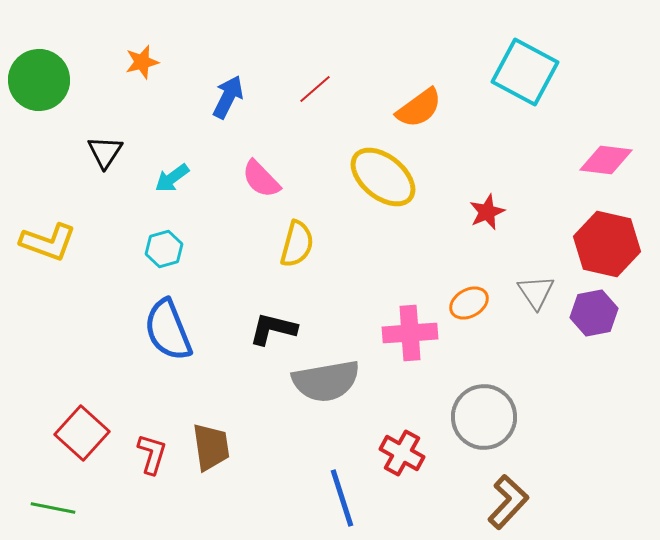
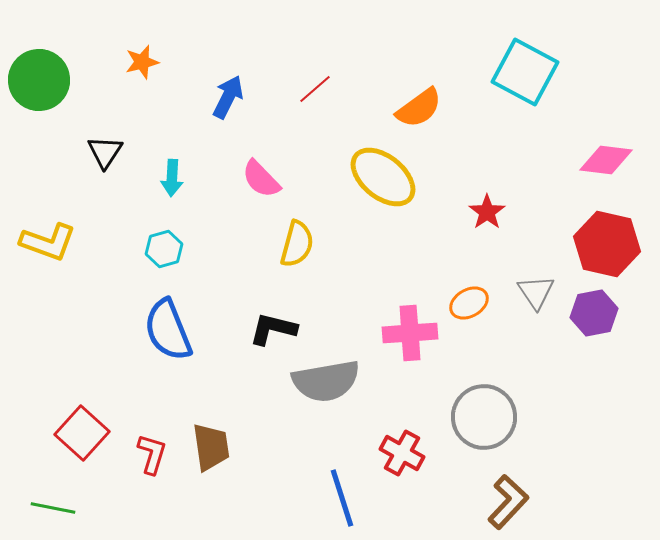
cyan arrow: rotated 51 degrees counterclockwise
red star: rotated 12 degrees counterclockwise
